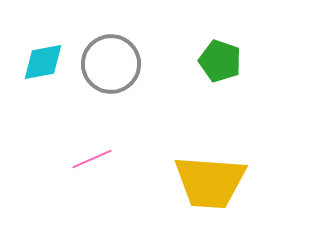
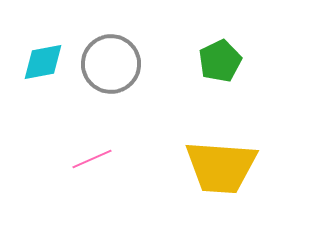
green pentagon: rotated 27 degrees clockwise
yellow trapezoid: moved 11 px right, 15 px up
